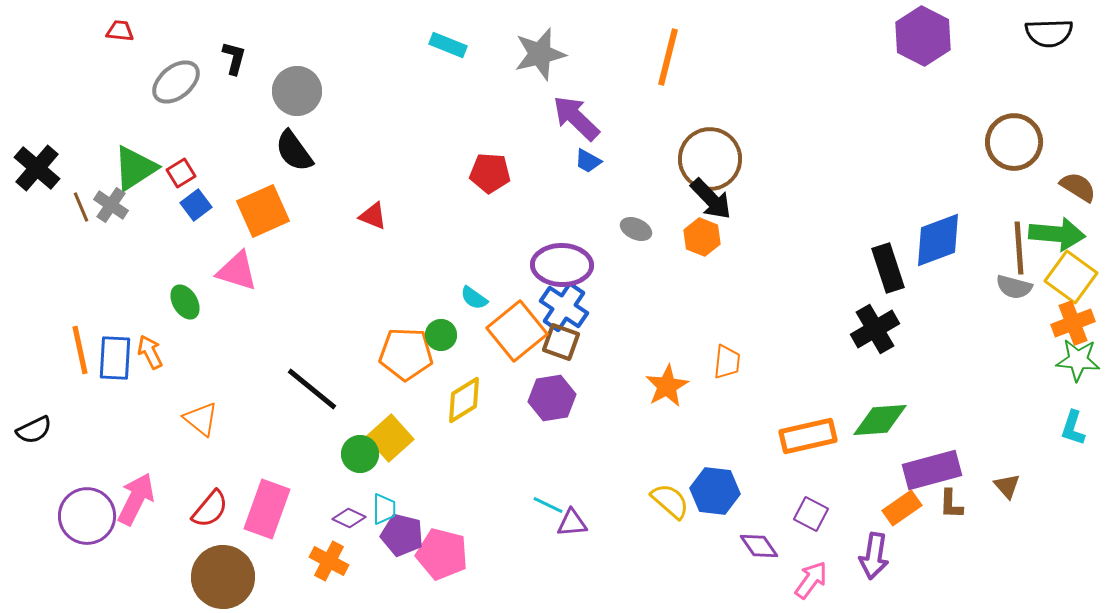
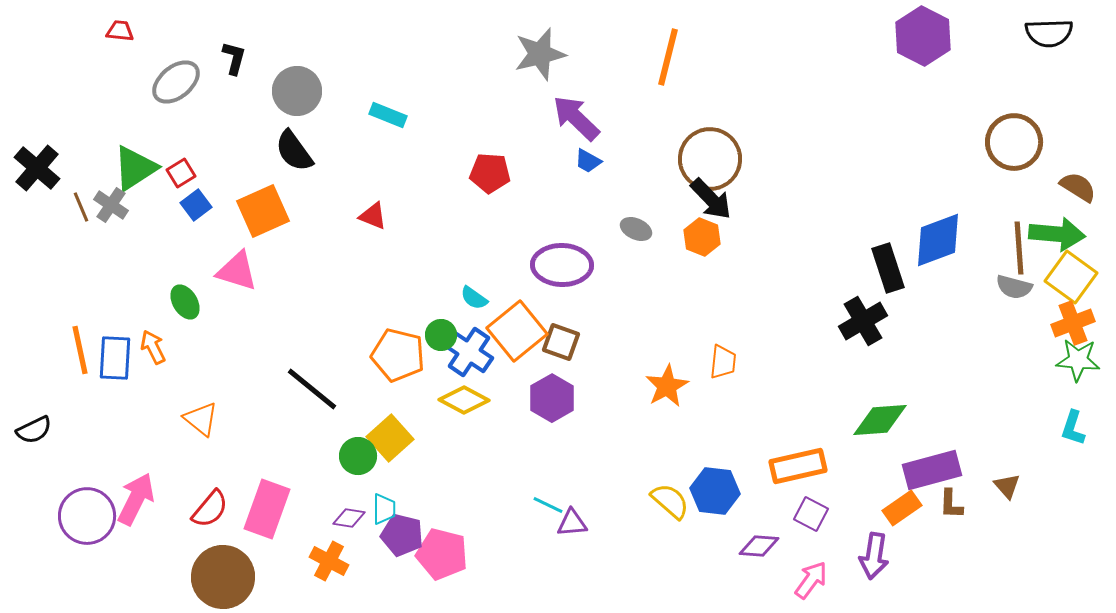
cyan rectangle at (448, 45): moved 60 px left, 70 px down
blue cross at (564, 307): moved 95 px left, 45 px down
black cross at (875, 329): moved 12 px left, 8 px up
orange arrow at (150, 352): moved 3 px right, 5 px up
orange pentagon at (406, 354): moved 8 px left, 1 px down; rotated 12 degrees clockwise
orange trapezoid at (727, 362): moved 4 px left
purple hexagon at (552, 398): rotated 21 degrees counterclockwise
yellow diamond at (464, 400): rotated 60 degrees clockwise
orange rectangle at (808, 436): moved 10 px left, 30 px down
green circle at (360, 454): moved 2 px left, 2 px down
purple diamond at (349, 518): rotated 16 degrees counterclockwise
purple diamond at (759, 546): rotated 51 degrees counterclockwise
